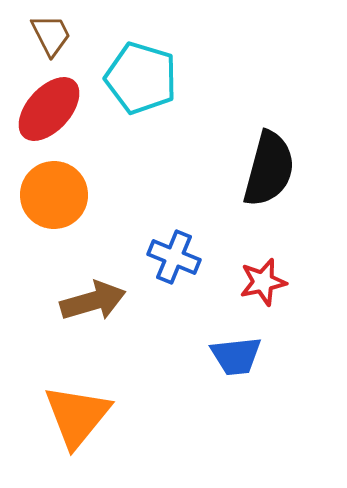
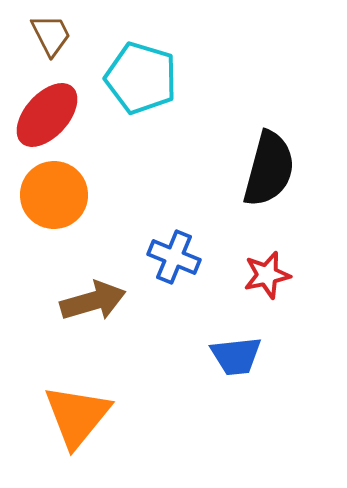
red ellipse: moved 2 px left, 6 px down
red star: moved 4 px right, 7 px up
